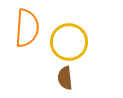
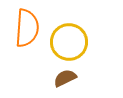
brown semicircle: rotated 70 degrees clockwise
